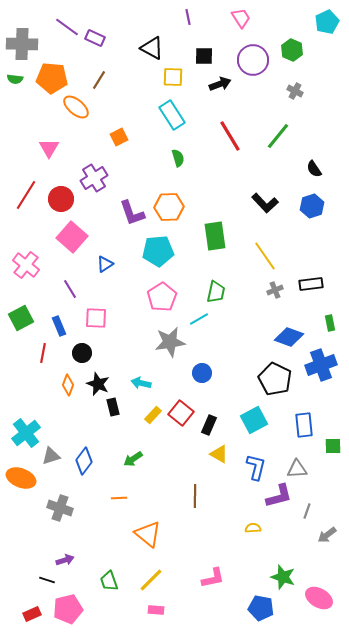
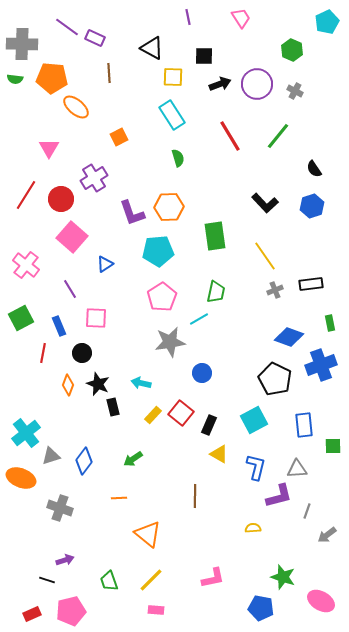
purple circle at (253, 60): moved 4 px right, 24 px down
brown line at (99, 80): moved 10 px right, 7 px up; rotated 36 degrees counterclockwise
pink ellipse at (319, 598): moved 2 px right, 3 px down
pink pentagon at (68, 609): moved 3 px right, 2 px down
